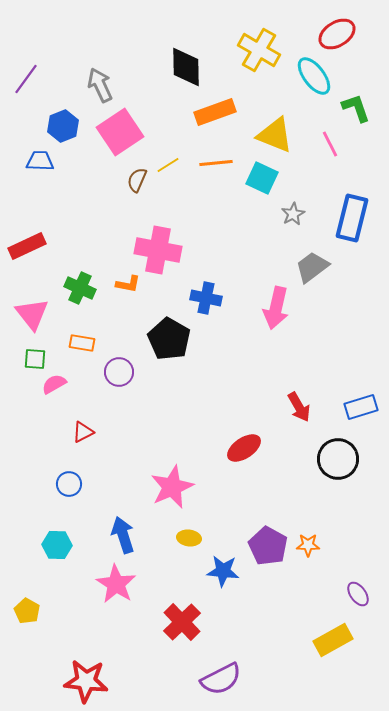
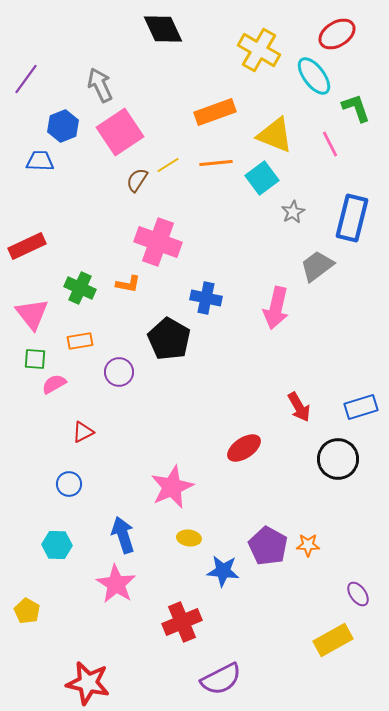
black diamond at (186, 67): moved 23 px left, 38 px up; rotated 24 degrees counterclockwise
cyan square at (262, 178): rotated 28 degrees clockwise
brown semicircle at (137, 180): rotated 10 degrees clockwise
gray star at (293, 214): moved 2 px up
pink cross at (158, 250): moved 8 px up; rotated 9 degrees clockwise
gray trapezoid at (312, 267): moved 5 px right, 1 px up
orange rectangle at (82, 343): moved 2 px left, 2 px up; rotated 20 degrees counterclockwise
red cross at (182, 622): rotated 21 degrees clockwise
red star at (86, 681): moved 2 px right, 2 px down; rotated 6 degrees clockwise
